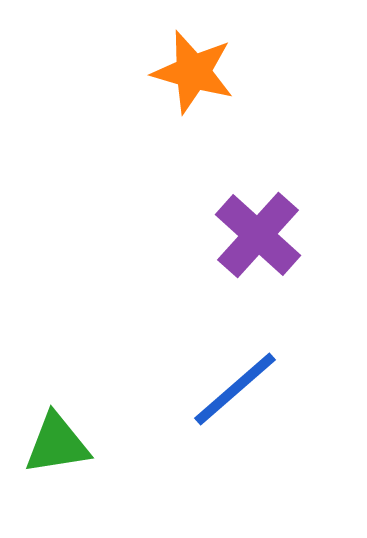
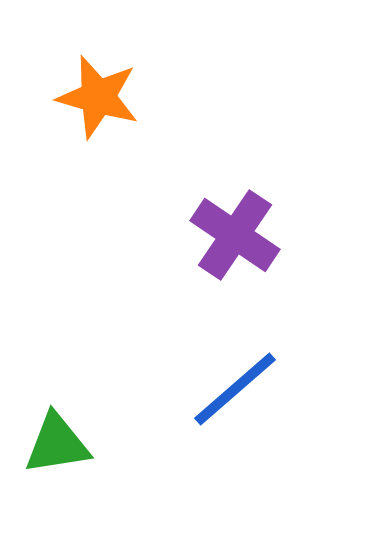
orange star: moved 95 px left, 25 px down
purple cross: moved 23 px left; rotated 8 degrees counterclockwise
